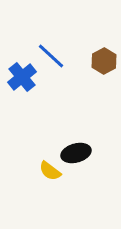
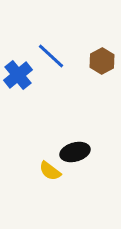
brown hexagon: moved 2 px left
blue cross: moved 4 px left, 2 px up
black ellipse: moved 1 px left, 1 px up
